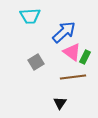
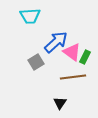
blue arrow: moved 8 px left, 10 px down
